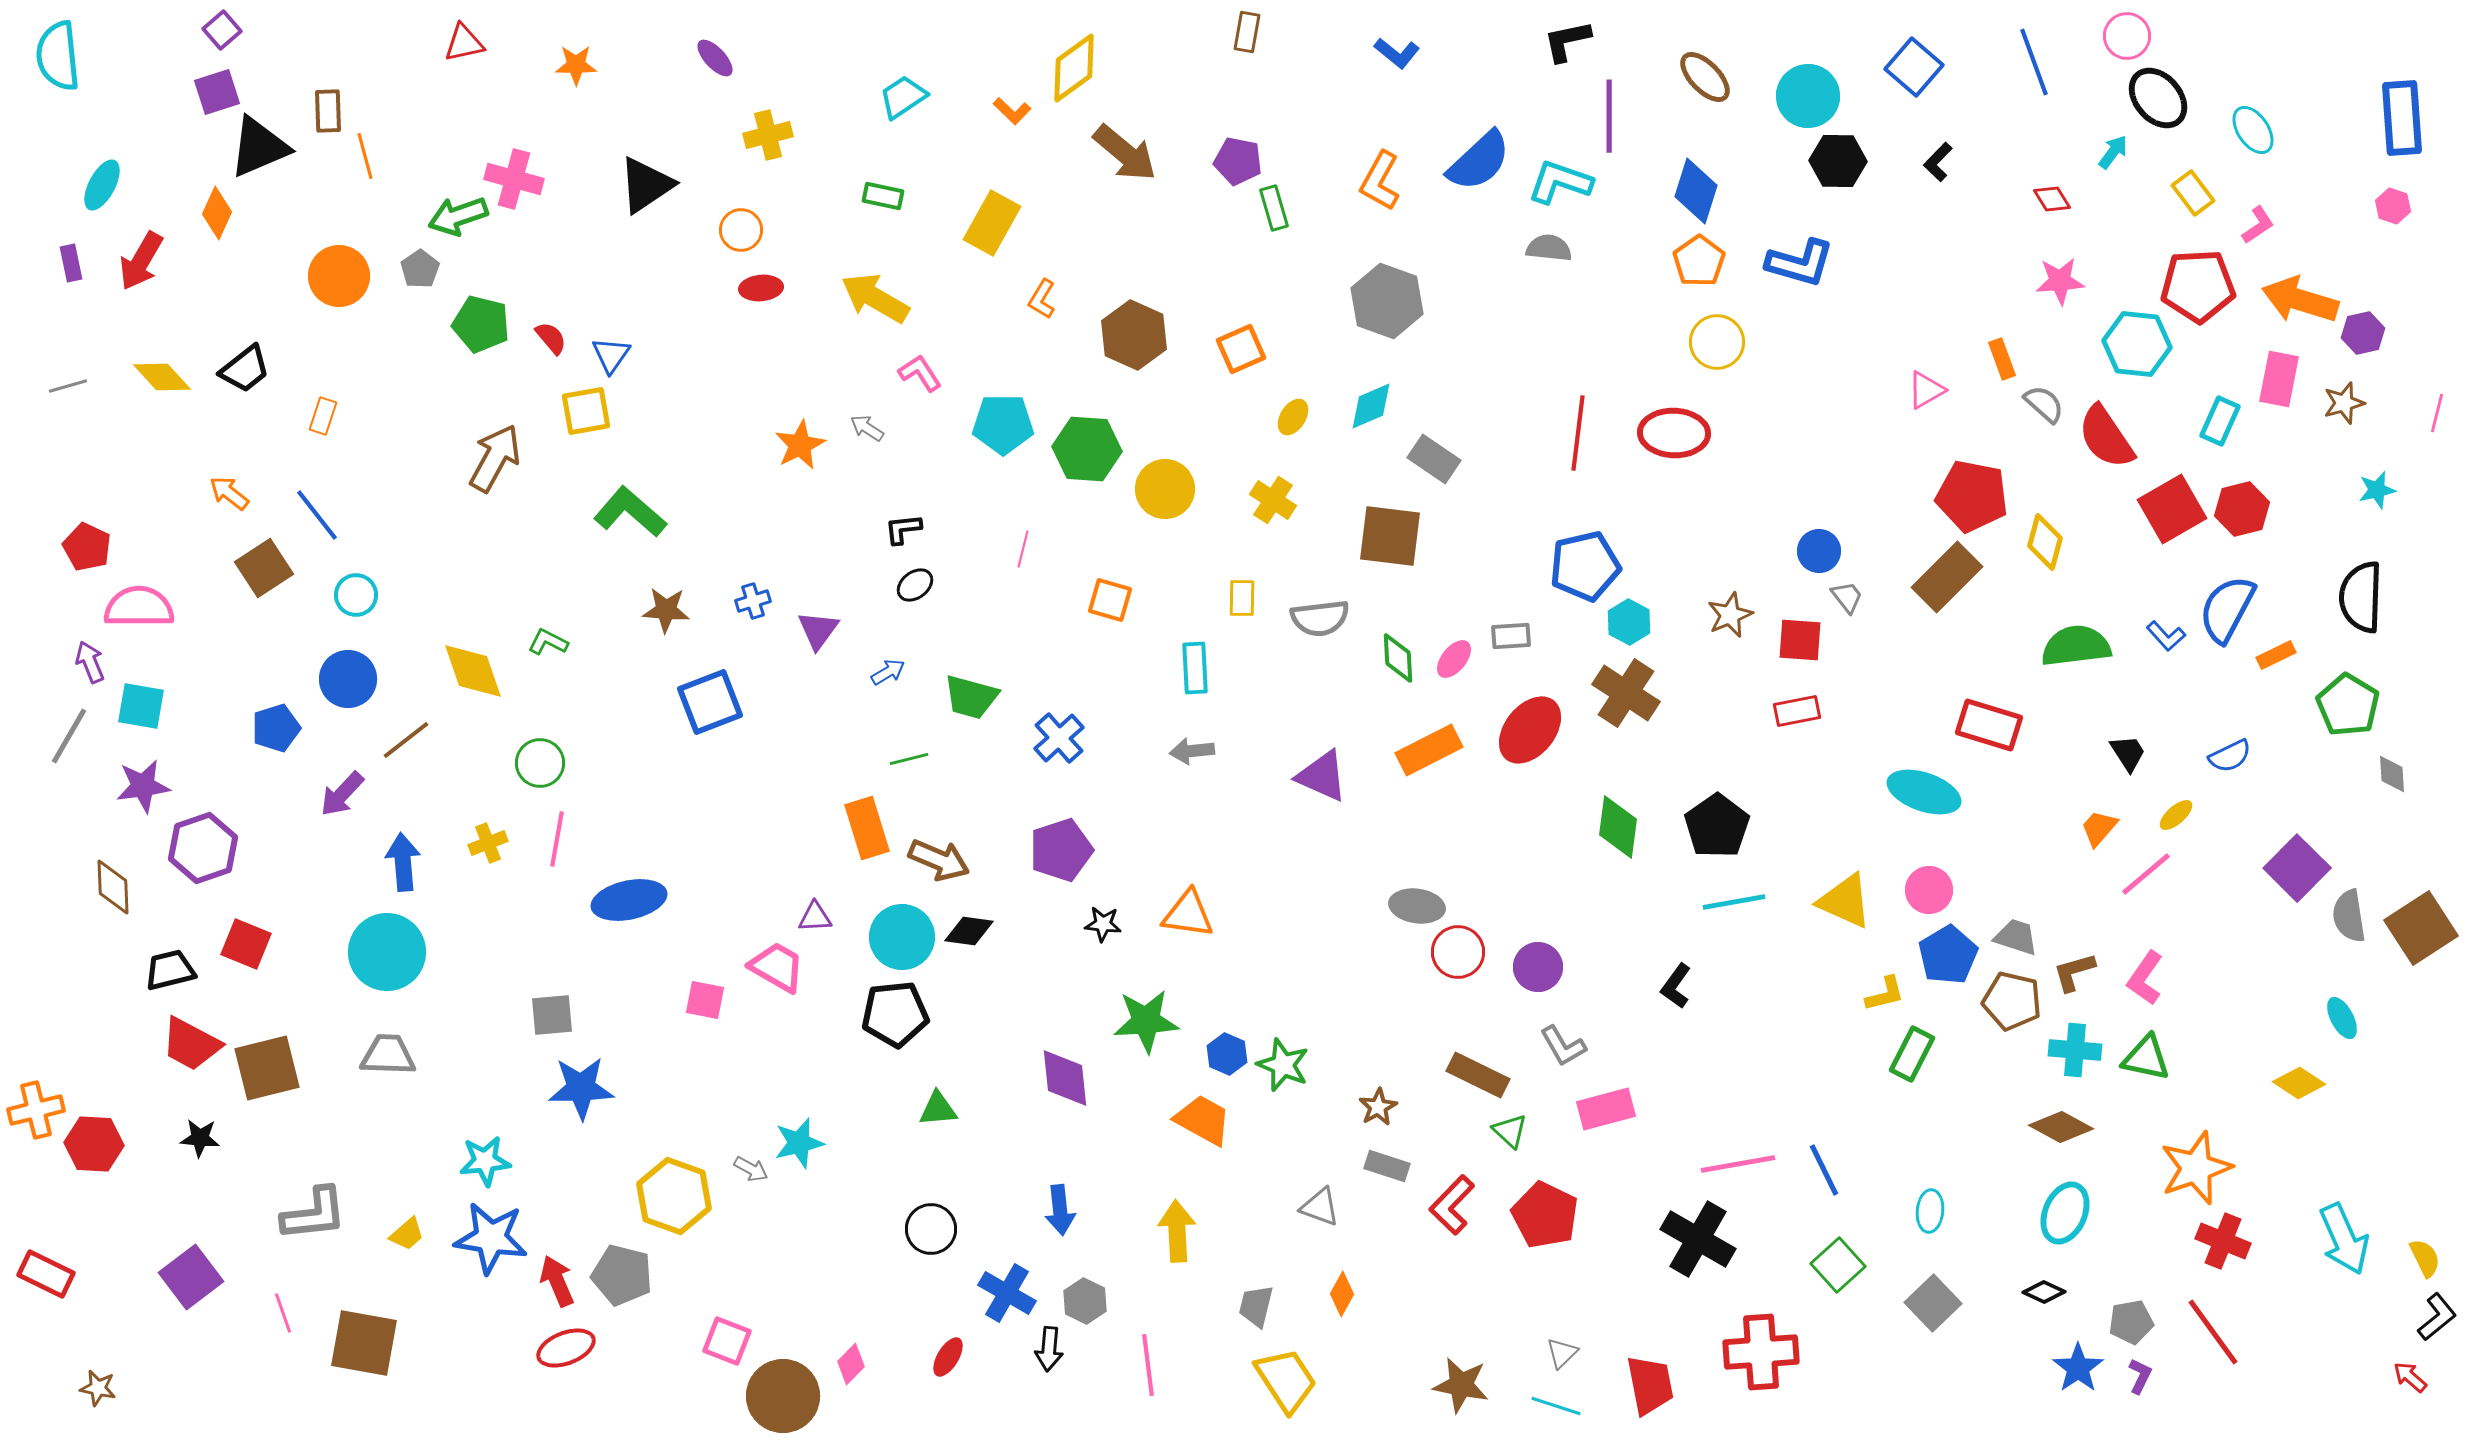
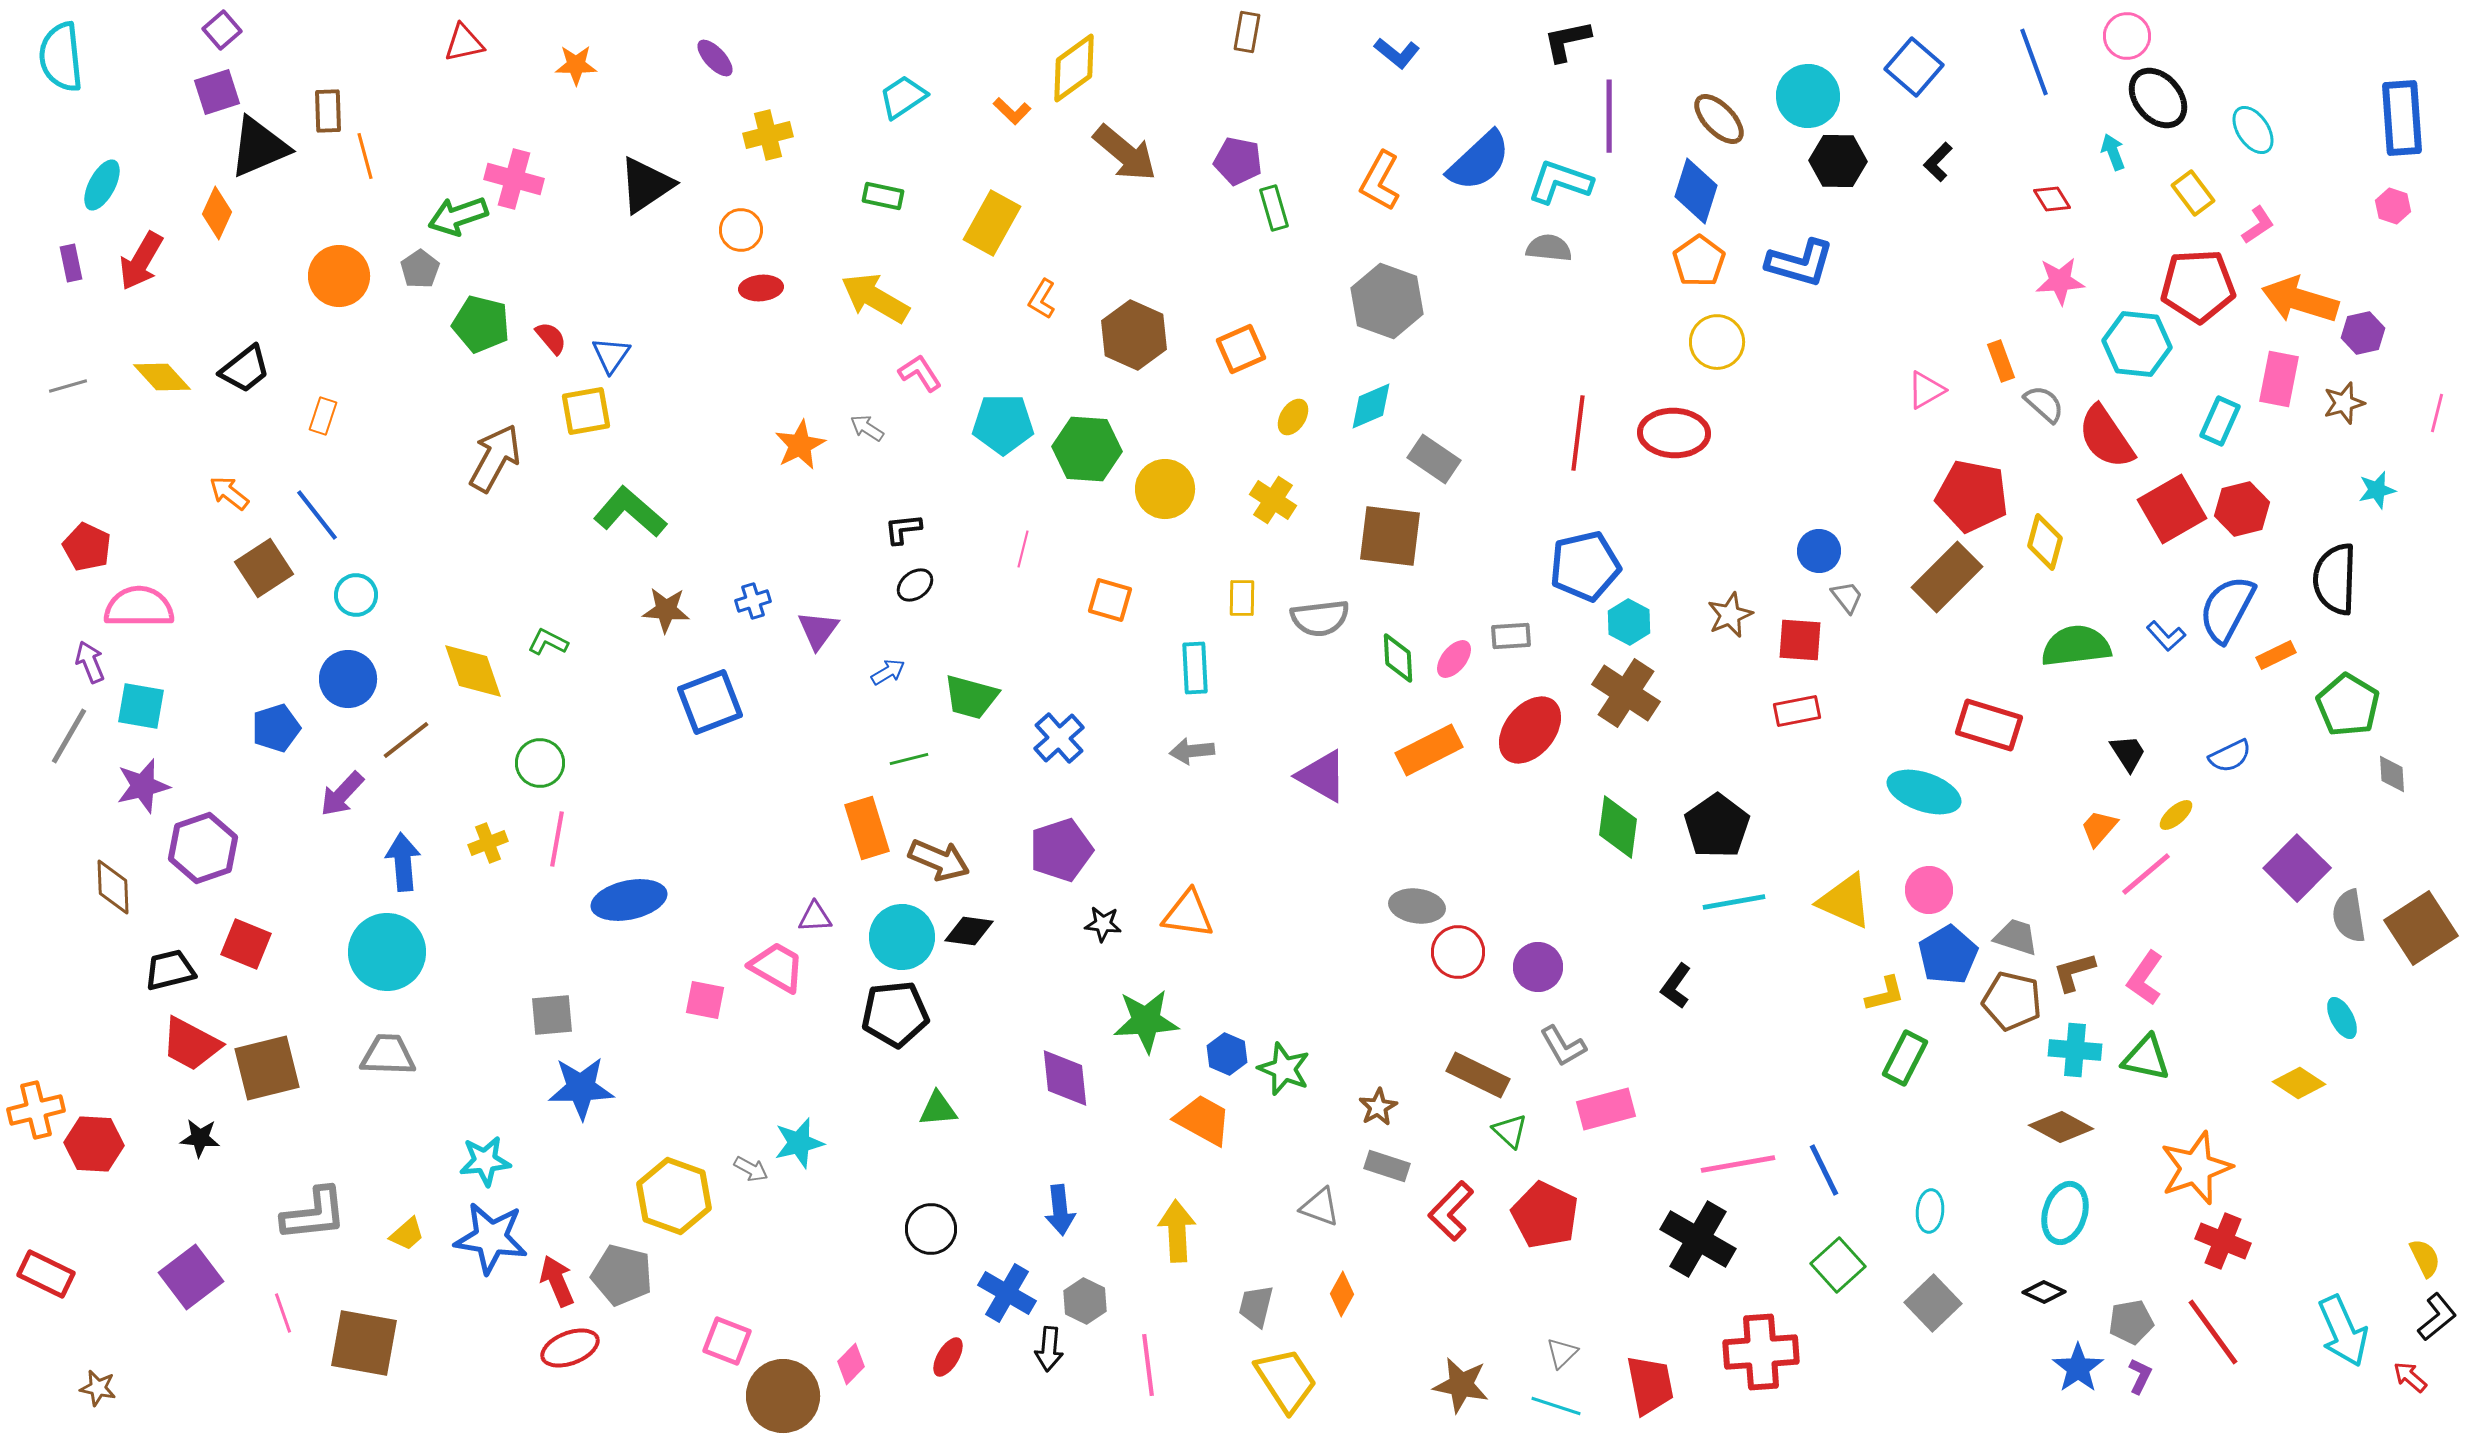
cyan semicircle at (58, 56): moved 3 px right, 1 px down
brown ellipse at (1705, 77): moved 14 px right, 42 px down
cyan arrow at (2113, 152): rotated 57 degrees counterclockwise
orange rectangle at (2002, 359): moved 1 px left, 2 px down
black semicircle at (2361, 597): moved 26 px left, 18 px up
purple triangle at (1322, 776): rotated 6 degrees clockwise
purple star at (143, 786): rotated 6 degrees counterclockwise
green rectangle at (1912, 1054): moved 7 px left, 4 px down
green star at (1283, 1065): moved 1 px right, 4 px down
red L-shape at (1452, 1205): moved 1 px left, 6 px down
cyan ellipse at (2065, 1213): rotated 6 degrees counterclockwise
cyan arrow at (2344, 1239): moved 1 px left, 92 px down
red ellipse at (566, 1348): moved 4 px right
